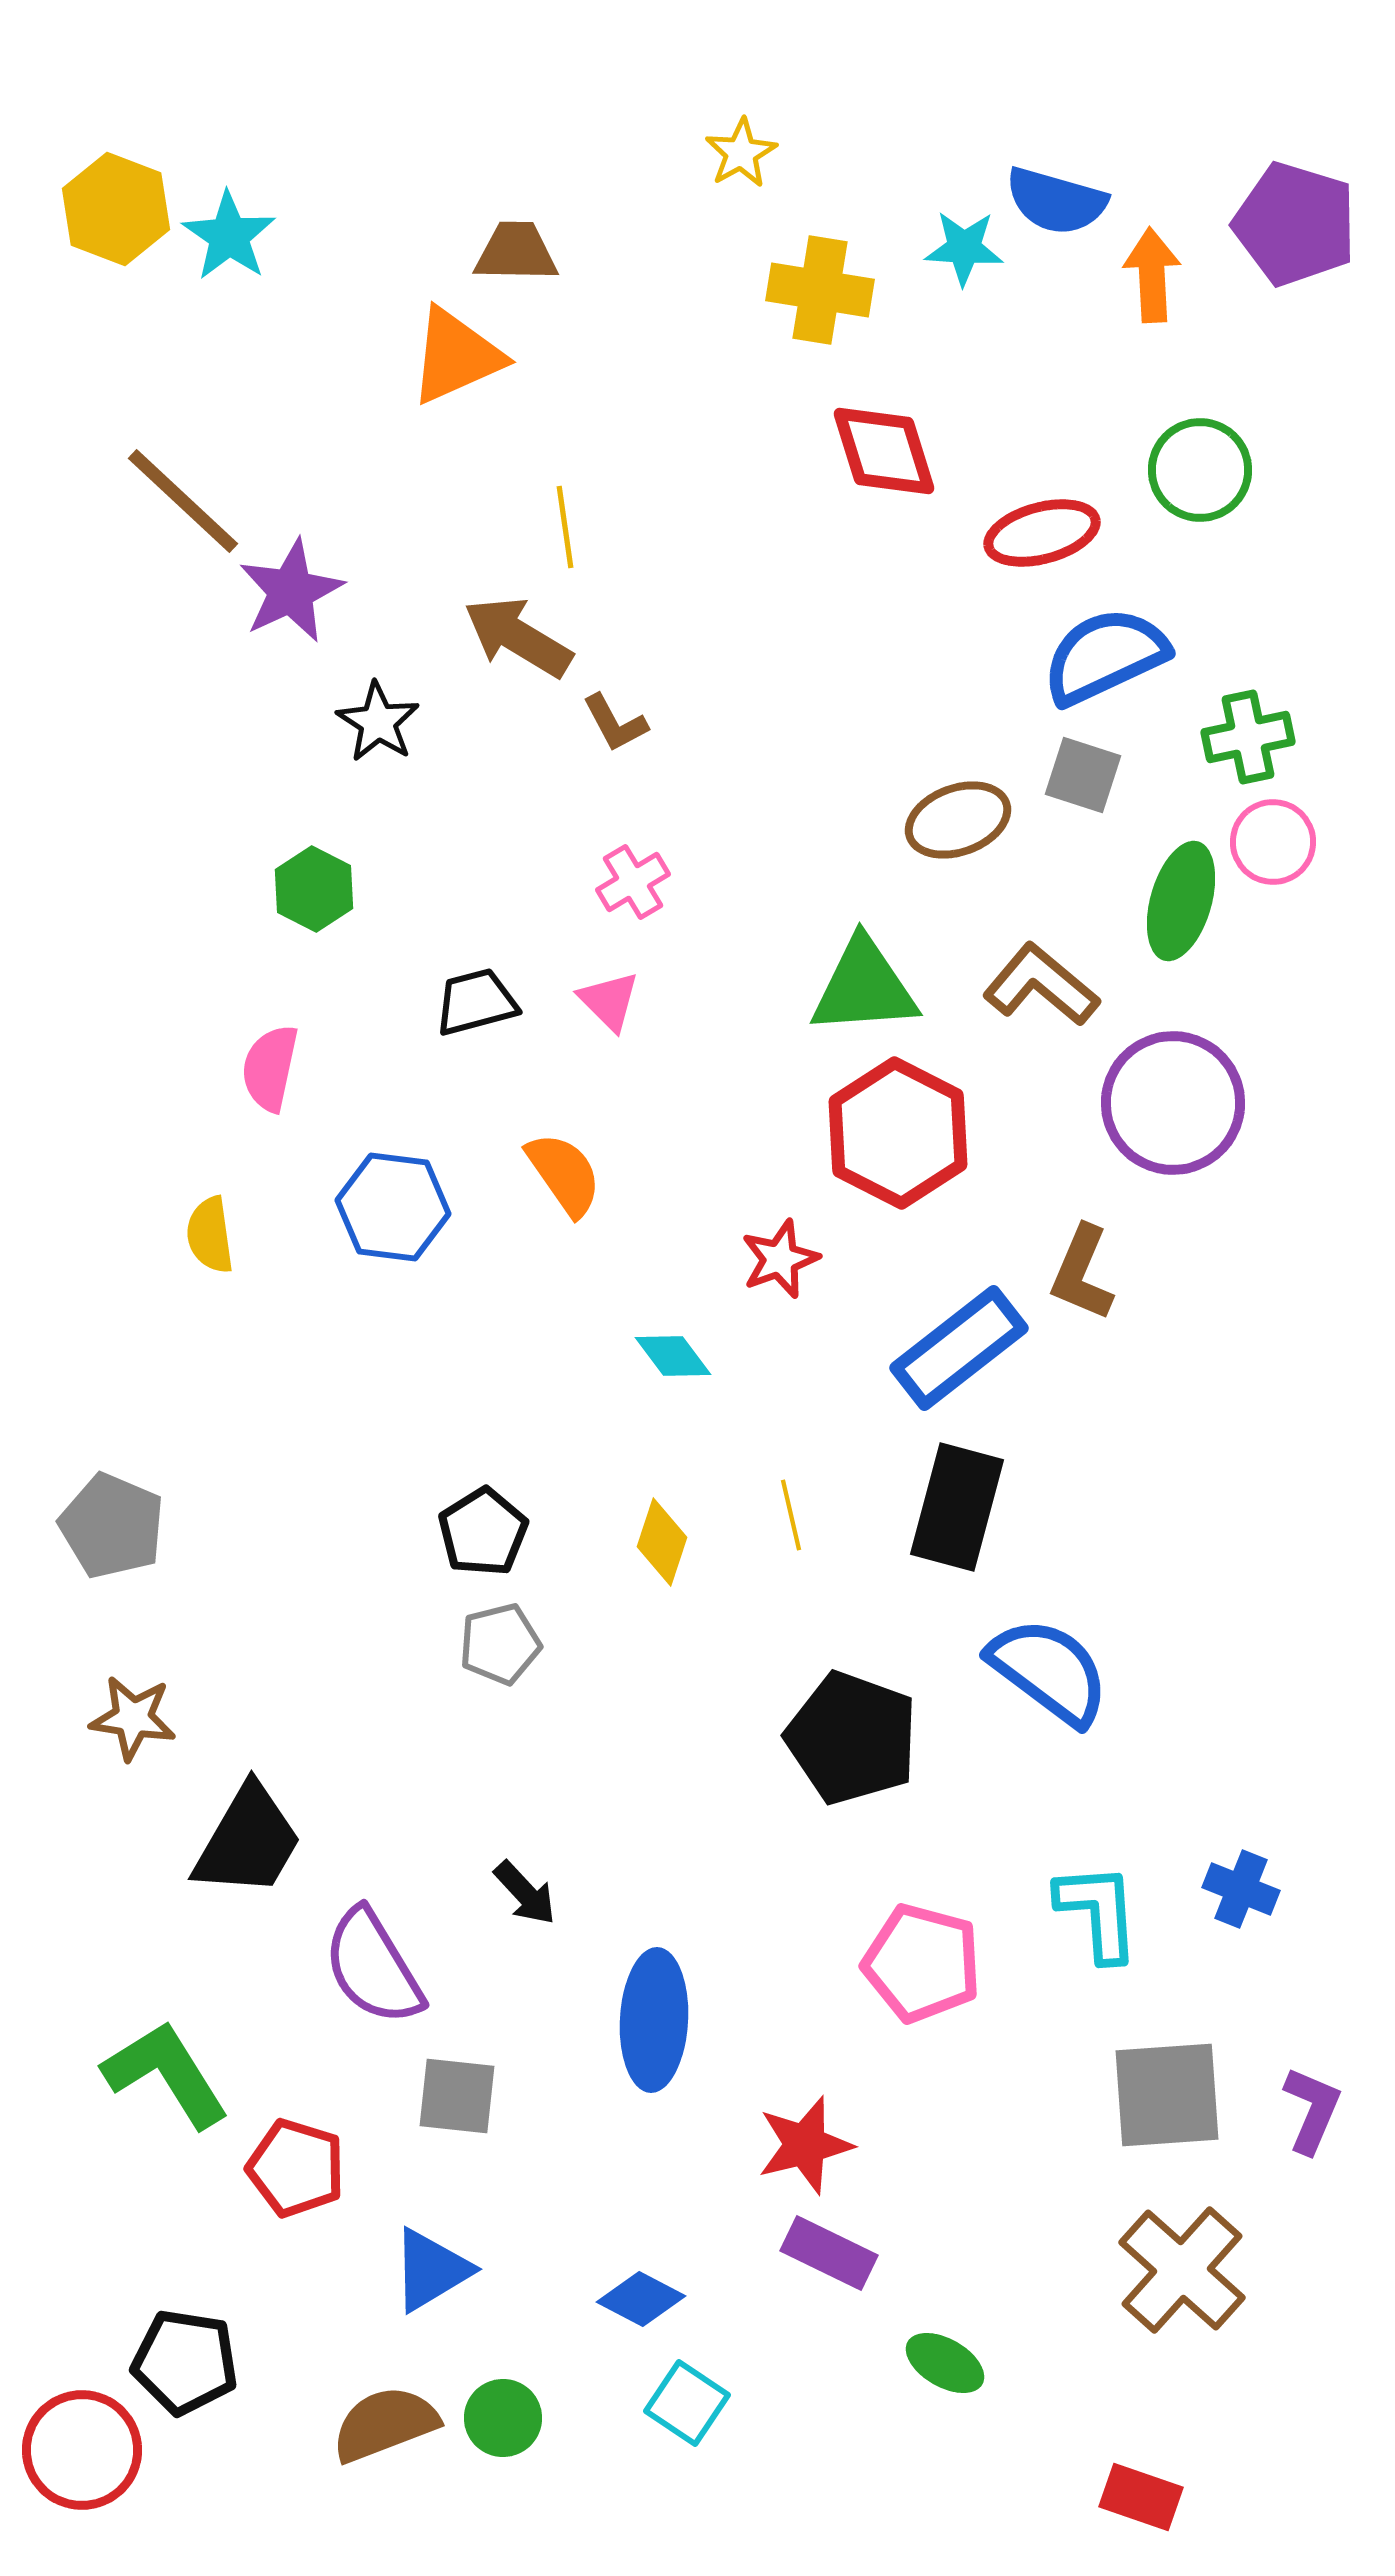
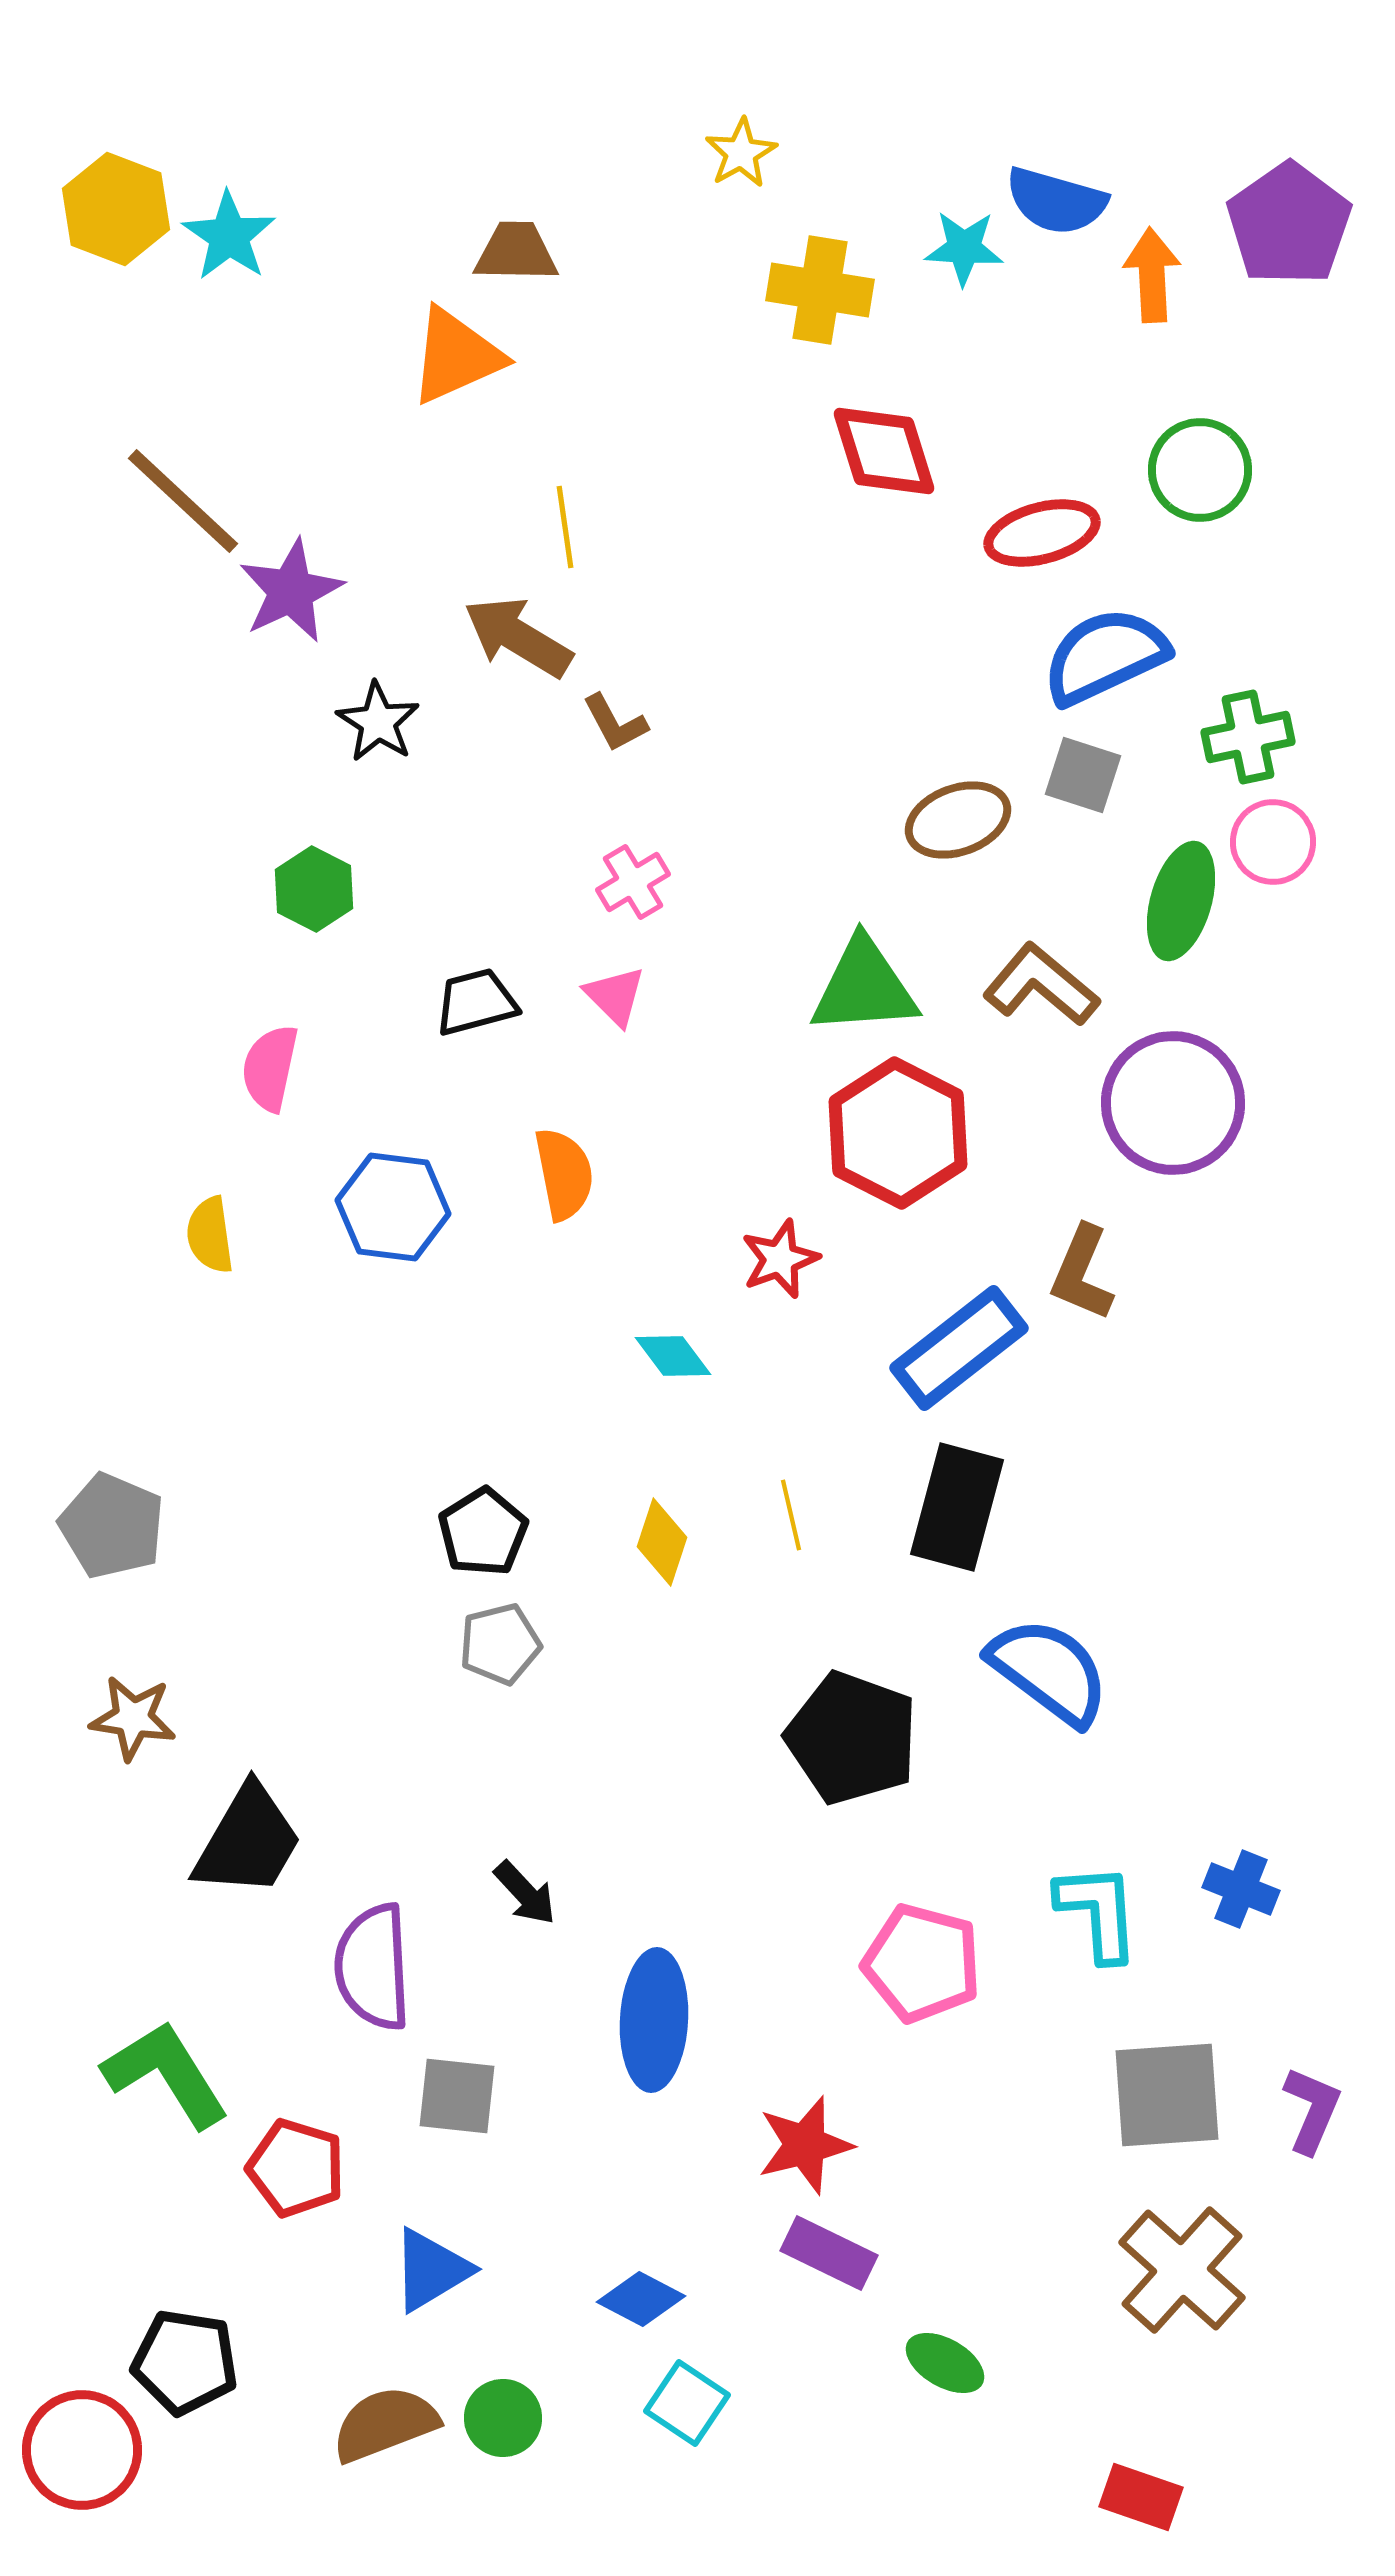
purple pentagon at (1295, 224): moved 6 px left; rotated 20 degrees clockwise
pink triangle at (609, 1001): moved 6 px right, 5 px up
orange semicircle at (564, 1174): rotated 24 degrees clockwise
purple semicircle at (373, 1967): rotated 28 degrees clockwise
